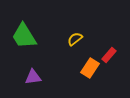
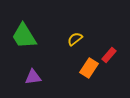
orange rectangle: moved 1 px left
